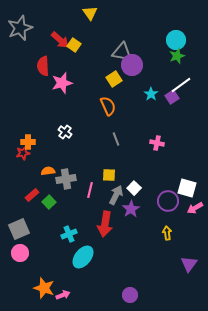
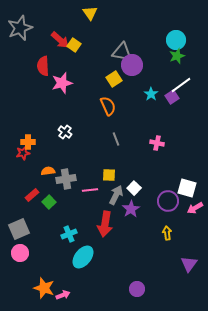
pink line at (90, 190): rotated 70 degrees clockwise
purple circle at (130, 295): moved 7 px right, 6 px up
